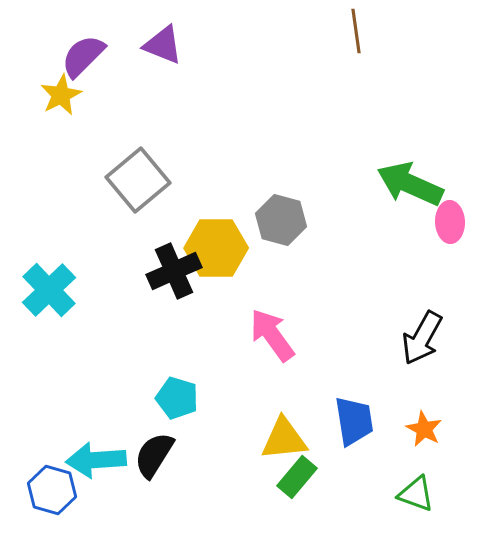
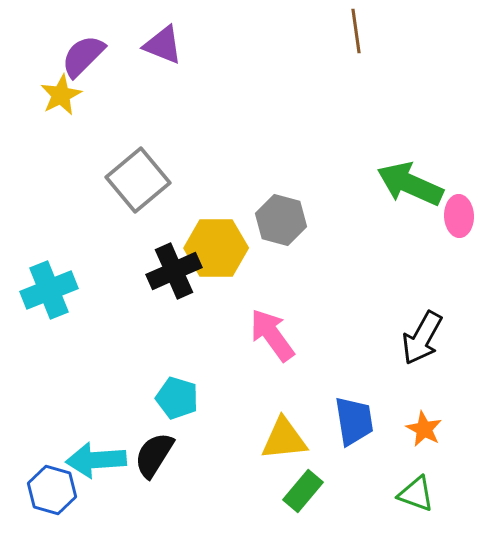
pink ellipse: moved 9 px right, 6 px up
cyan cross: rotated 22 degrees clockwise
green rectangle: moved 6 px right, 14 px down
